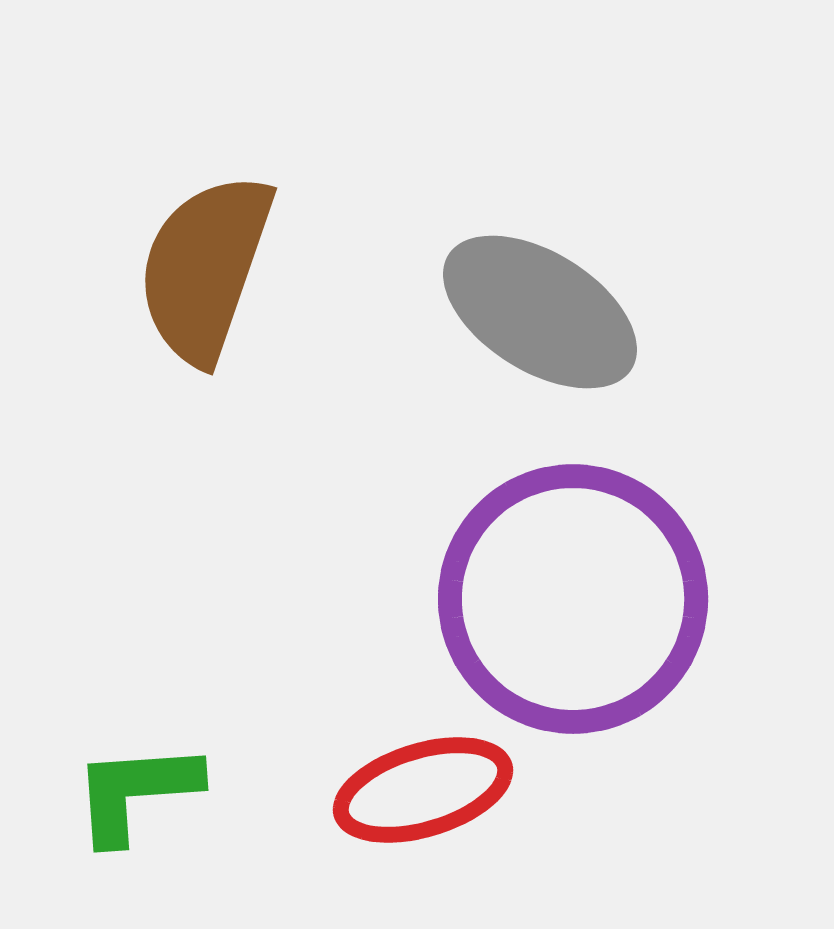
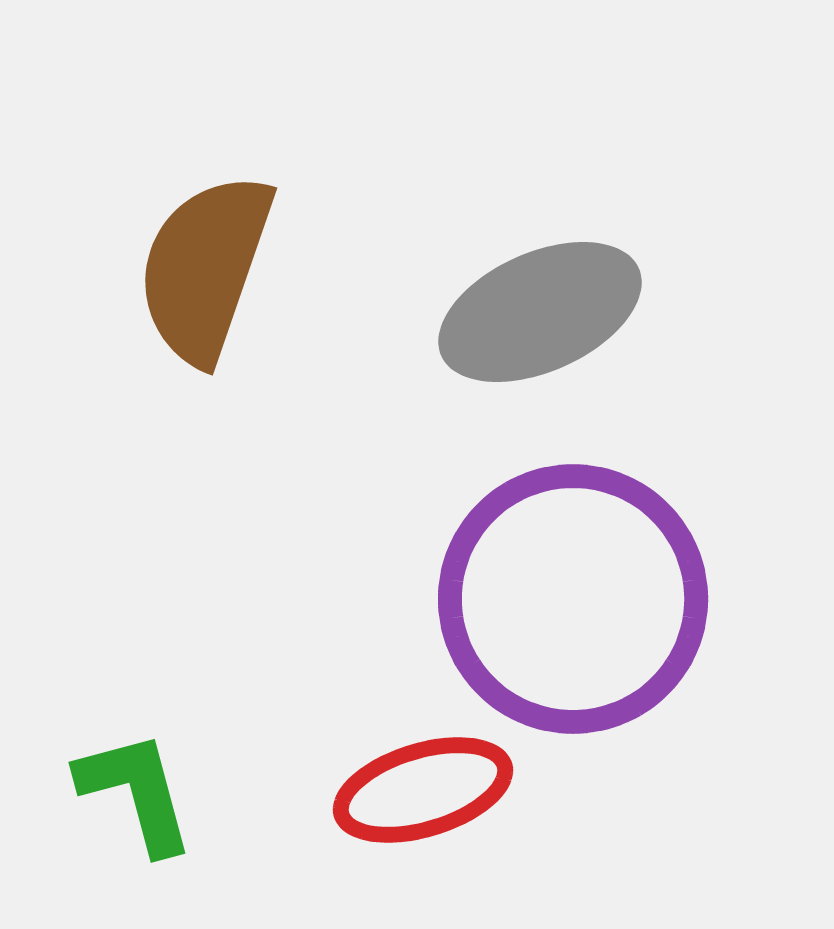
gray ellipse: rotated 56 degrees counterclockwise
green L-shape: rotated 79 degrees clockwise
